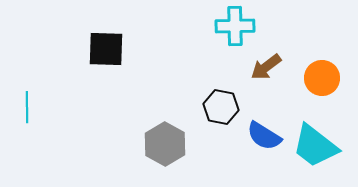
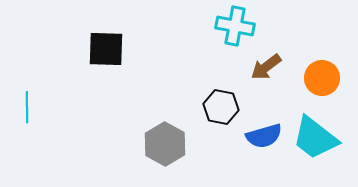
cyan cross: rotated 12 degrees clockwise
blue semicircle: rotated 48 degrees counterclockwise
cyan trapezoid: moved 8 px up
